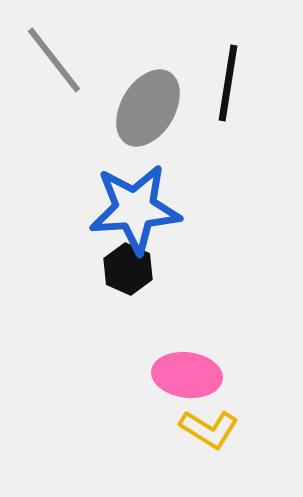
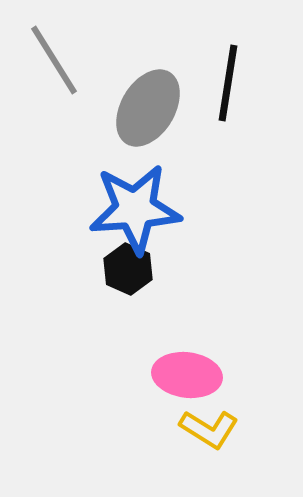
gray line: rotated 6 degrees clockwise
